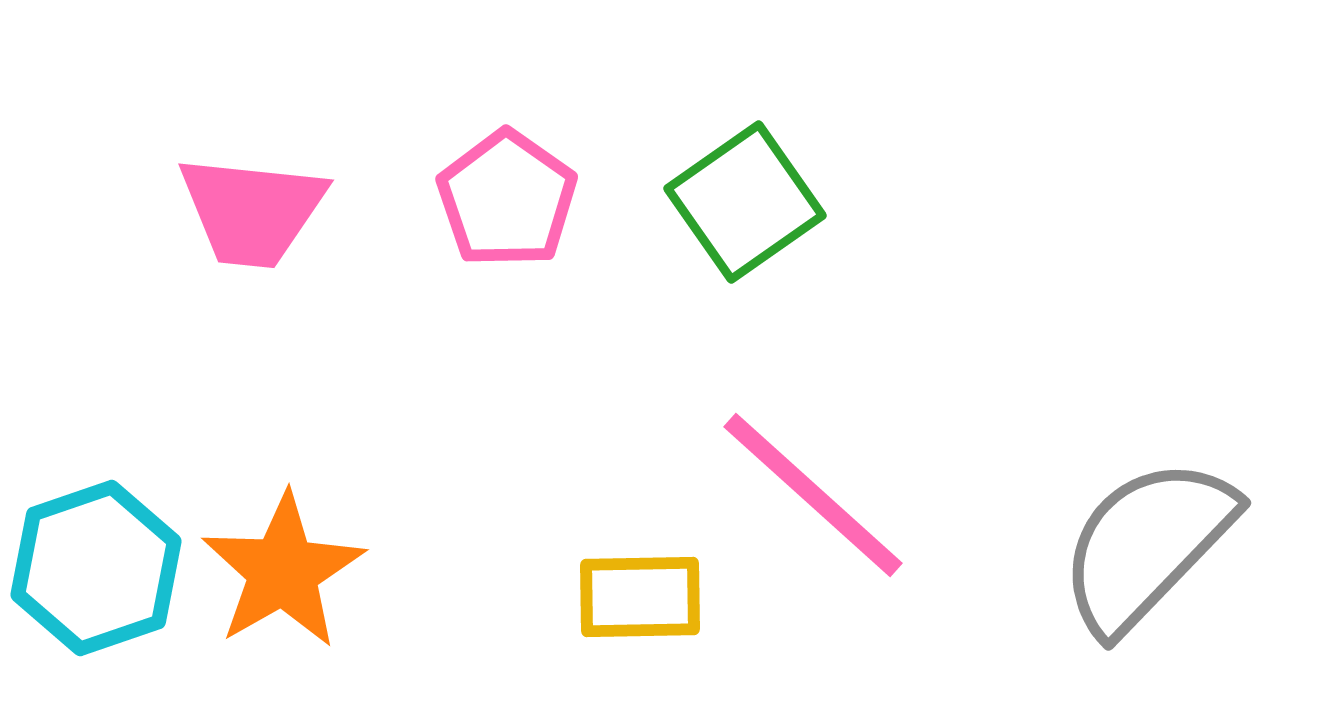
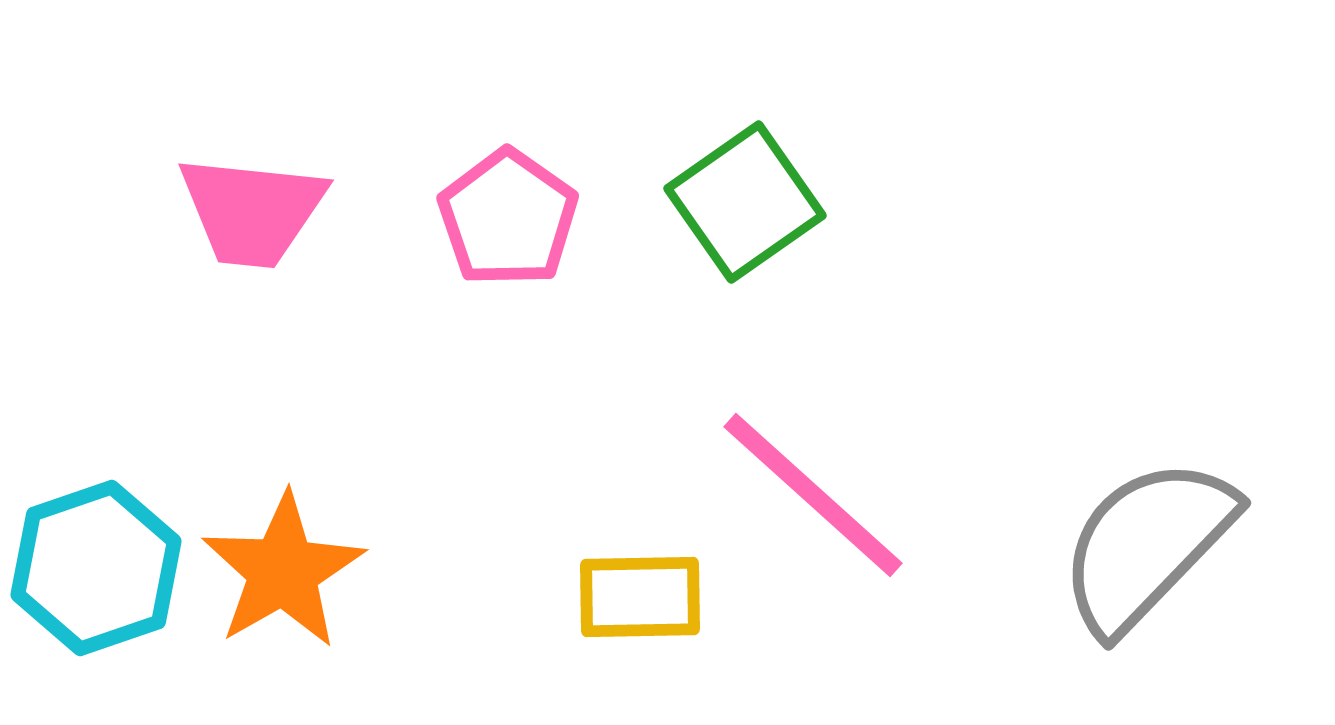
pink pentagon: moved 1 px right, 19 px down
